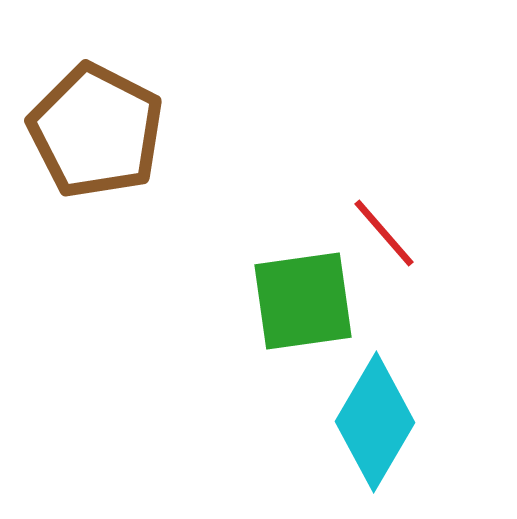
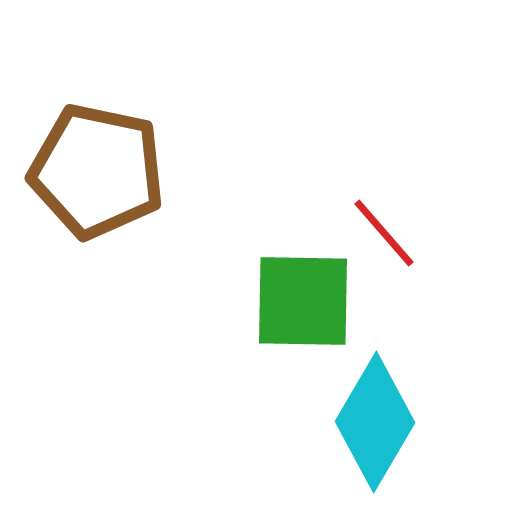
brown pentagon: moved 1 px right, 40 px down; rotated 15 degrees counterclockwise
green square: rotated 9 degrees clockwise
